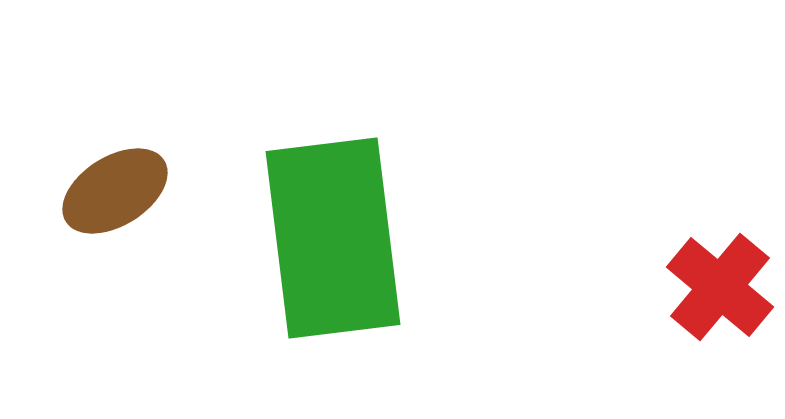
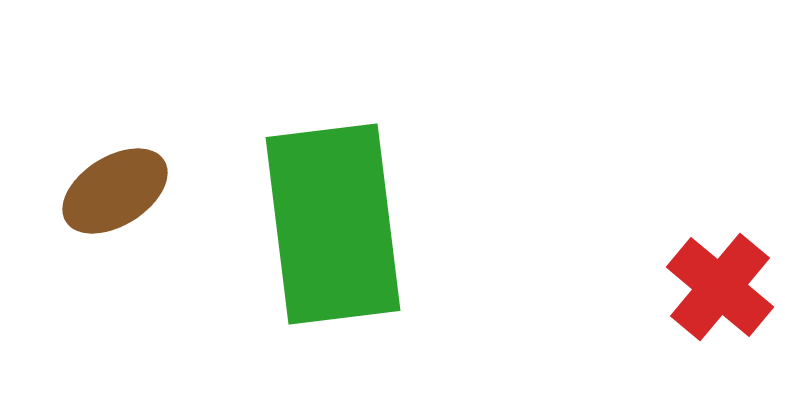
green rectangle: moved 14 px up
